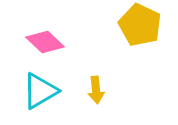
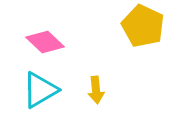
yellow pentagon: moved 3 px right, 1 px down
cyan triangle: moved 1 px up
